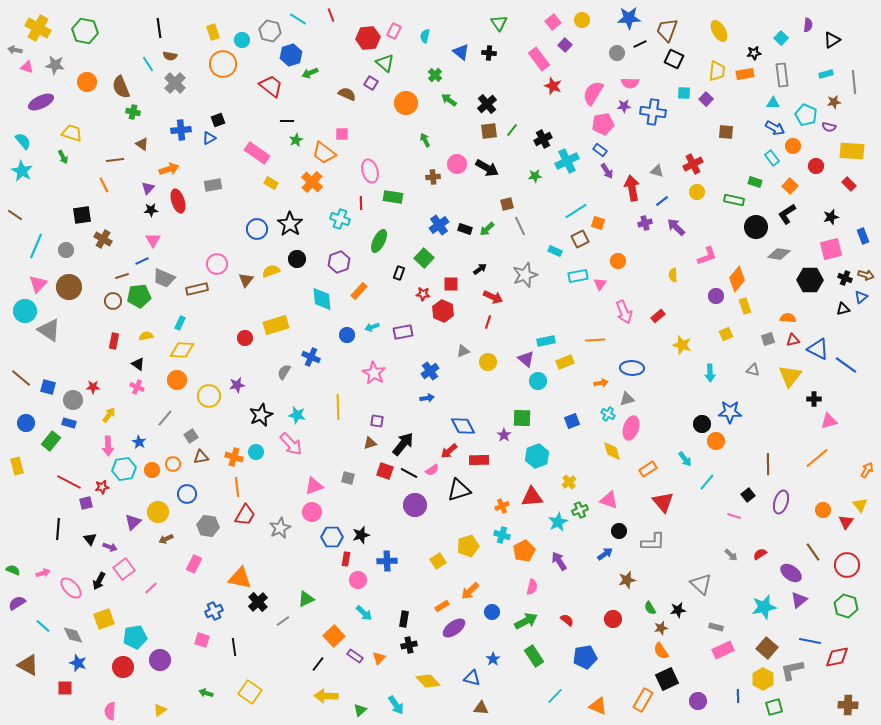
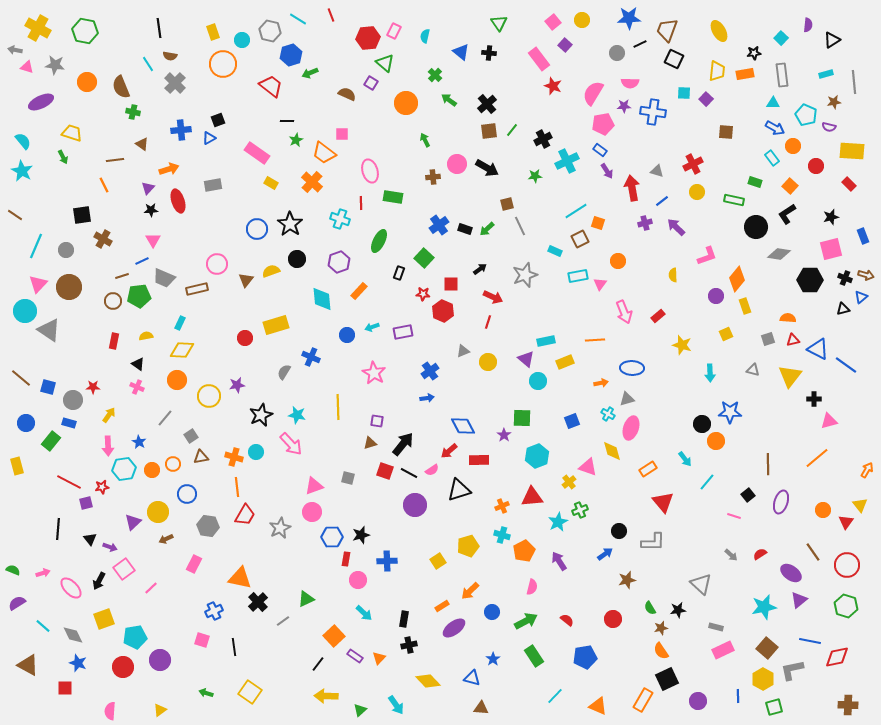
pink triangle at (609, 500): moved 21 px left, 33 px up
